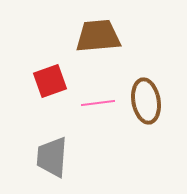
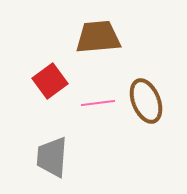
brown trapezoid: moved 1 px down
red square: rotated 16 degrees counterclockwise
brown ellipse: rotated 12 degrees counterclockwise
